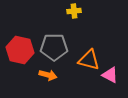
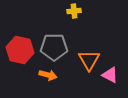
orange triangle: rotated 45 degrees clockwise
